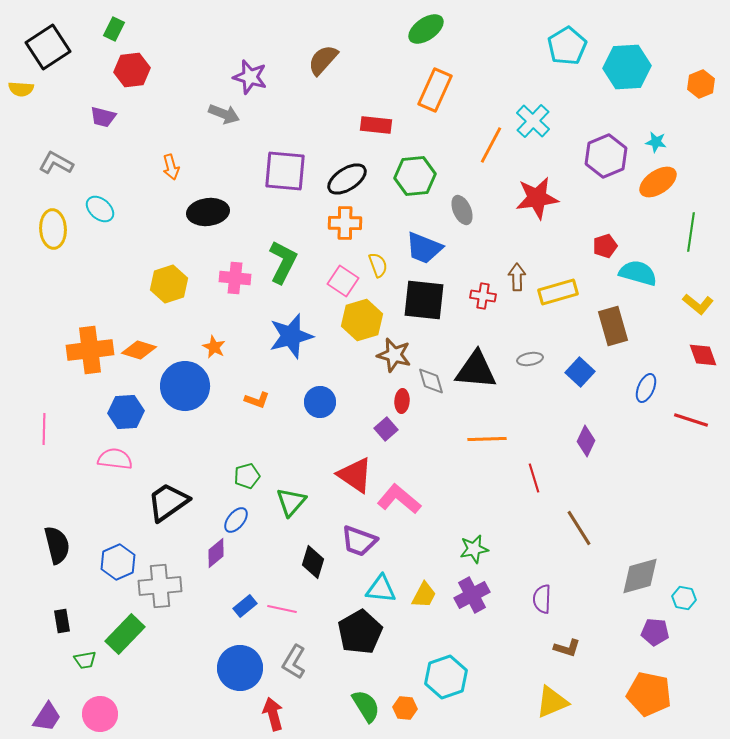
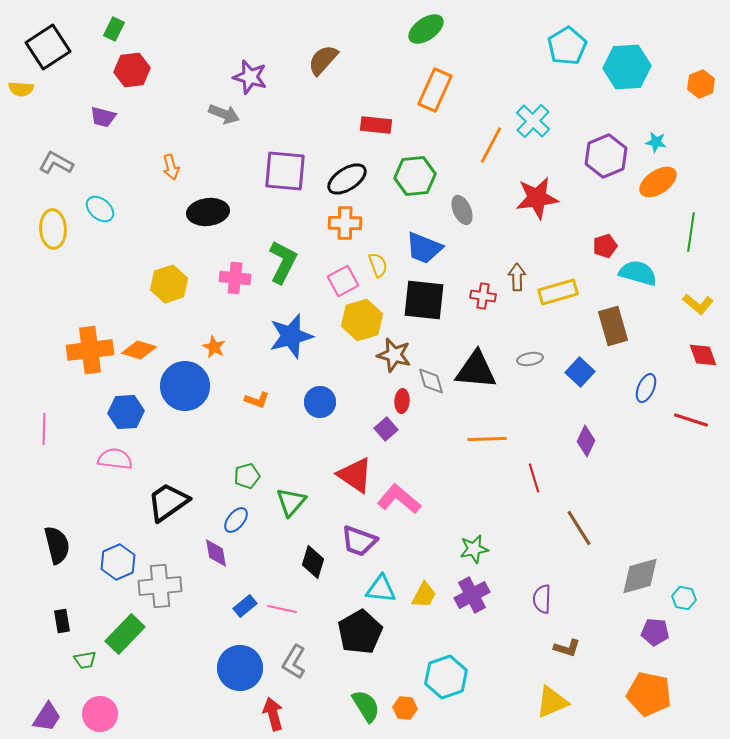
pink square at (343, 281): rotated 28 degrees clockwise
purple diamond at (216, 553): rotated 60 degrees counterclockwise
